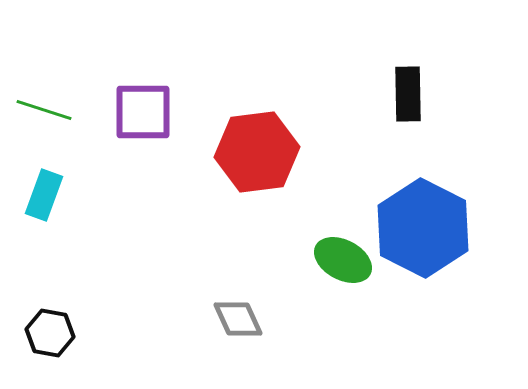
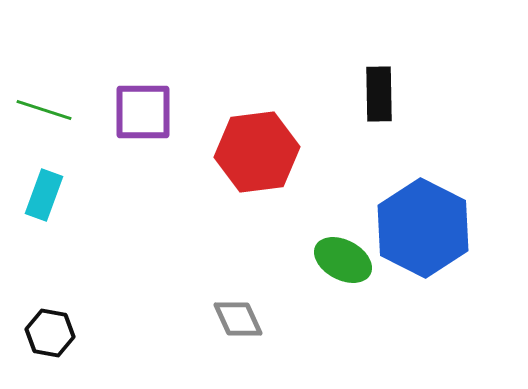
black rectangle: moved 29 px left
